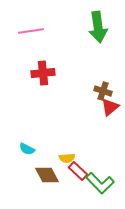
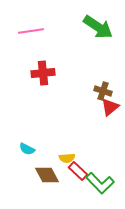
green arrow: rotated 48 degrees counterclockwise
